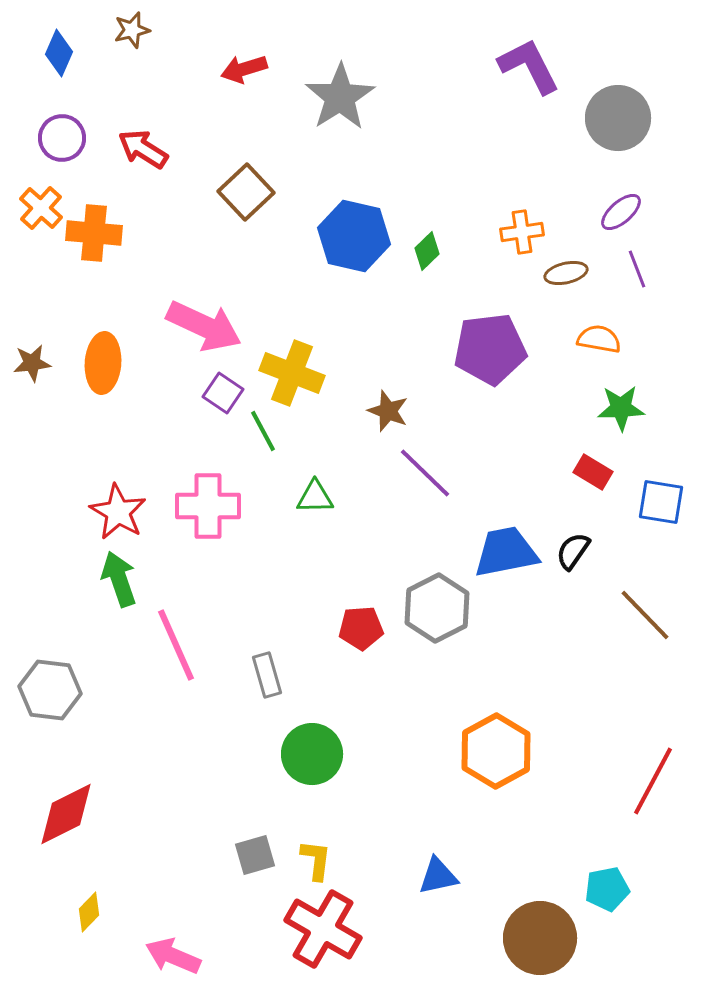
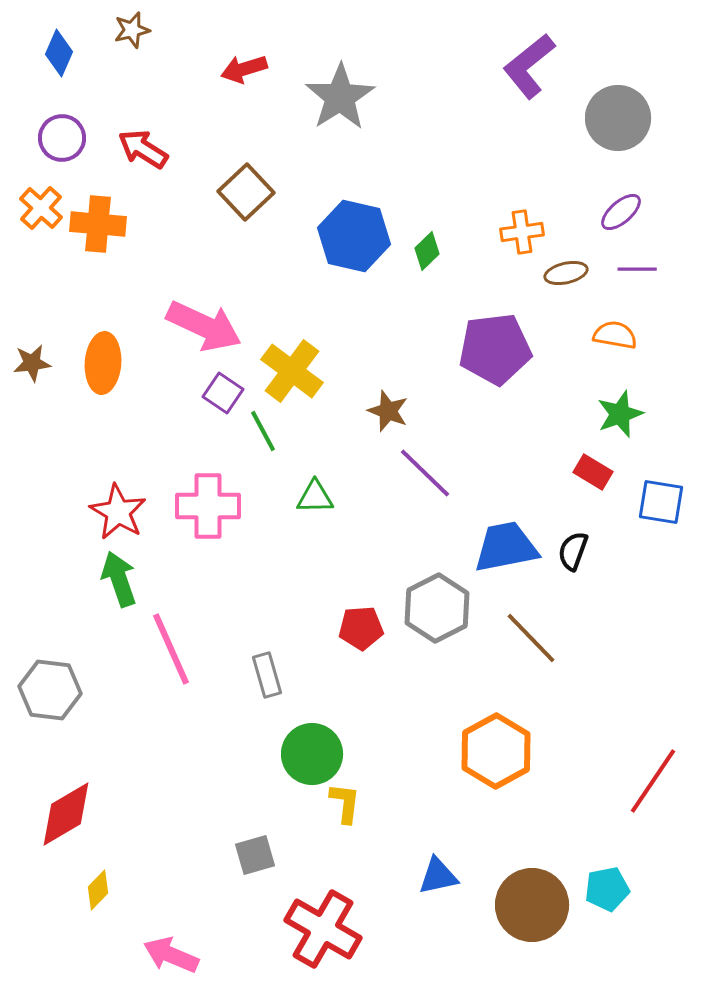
purple L-shape at (529, 66): rotated 102 degrees counterclockwise
orange cross at (94, 233): moved 4 px right, 9 px up
purple line at (637, 269): rotated 69 degrees counterclockwise
orange semicircle at (599, 339): moved 16 px right, 4 px up
purple pentagon at (490, 349): moved 5 px right
yellow cross at (292, 373): moved 2 px up; rotated 16 degrees clockwise
green star at (621, 408): moved 1 px left, 6 px down; rotated 18 degrees counterclockwise
black semicircle at (573, 551): rotated 15 degrees counterclockwise
blue trapezoid at (506, 552): moved 5 px up
brown line at (645, 615): moved 114 px left, 23 px down
pink line at (176, 645): moved 5 px left, 4 px down
red line at (653, 781): rotated 6 degrees clockwise
red diamond at (66, 814): rotated 4 degrees counterclockwise
yellow L-shape at (316, 860): moved 29 px right, 57 px up
yellow diamond at (89, 912): moved 9 px right, 22 px up
brown circle at (540, 938): moved 8 px left, 33 px up
pink arrow at (173, 956): moved 2 px left, 1 px up
